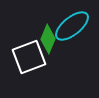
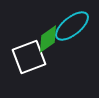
green diamond: rotated 32 degrees clockwise
